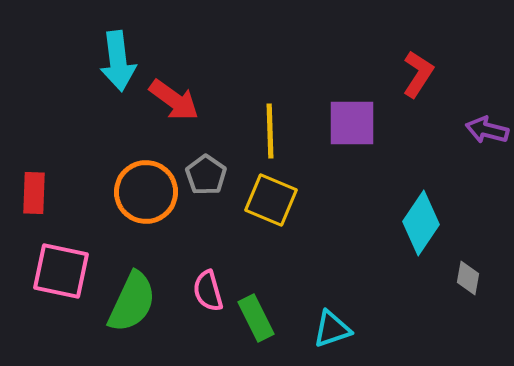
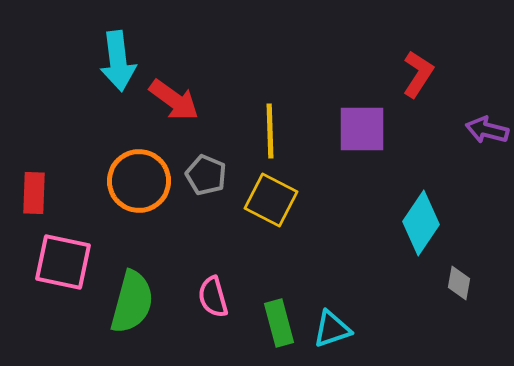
purple square: moved 10 px right, 6 px down
gray pentagon: rotated 12 degrees counterclockwise
orange circle: moved 7 px left, 11 px up
yellow square: rotated 4 degrees clockwise
pink square: moved 2 px right, 9 px up
gray diamond: moved 9 px left, 5 px down
pink semicircle: moved 5 px right, 6 px down
green semicircle: rotated 10 degrees counterclockwise
green rectangle: moved 23 px right, 5 px down; rotated 12 degrees clockwise
